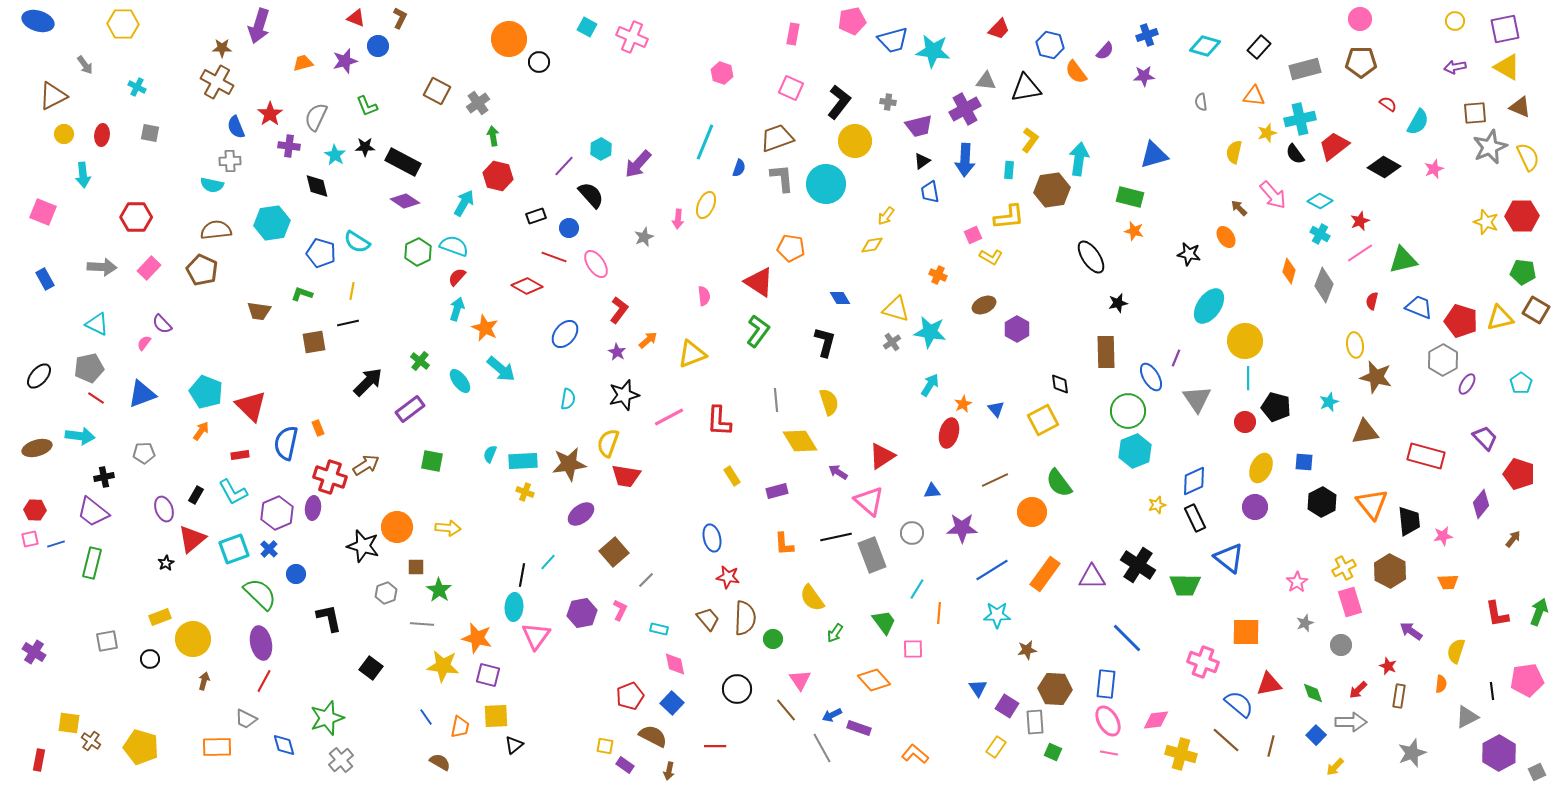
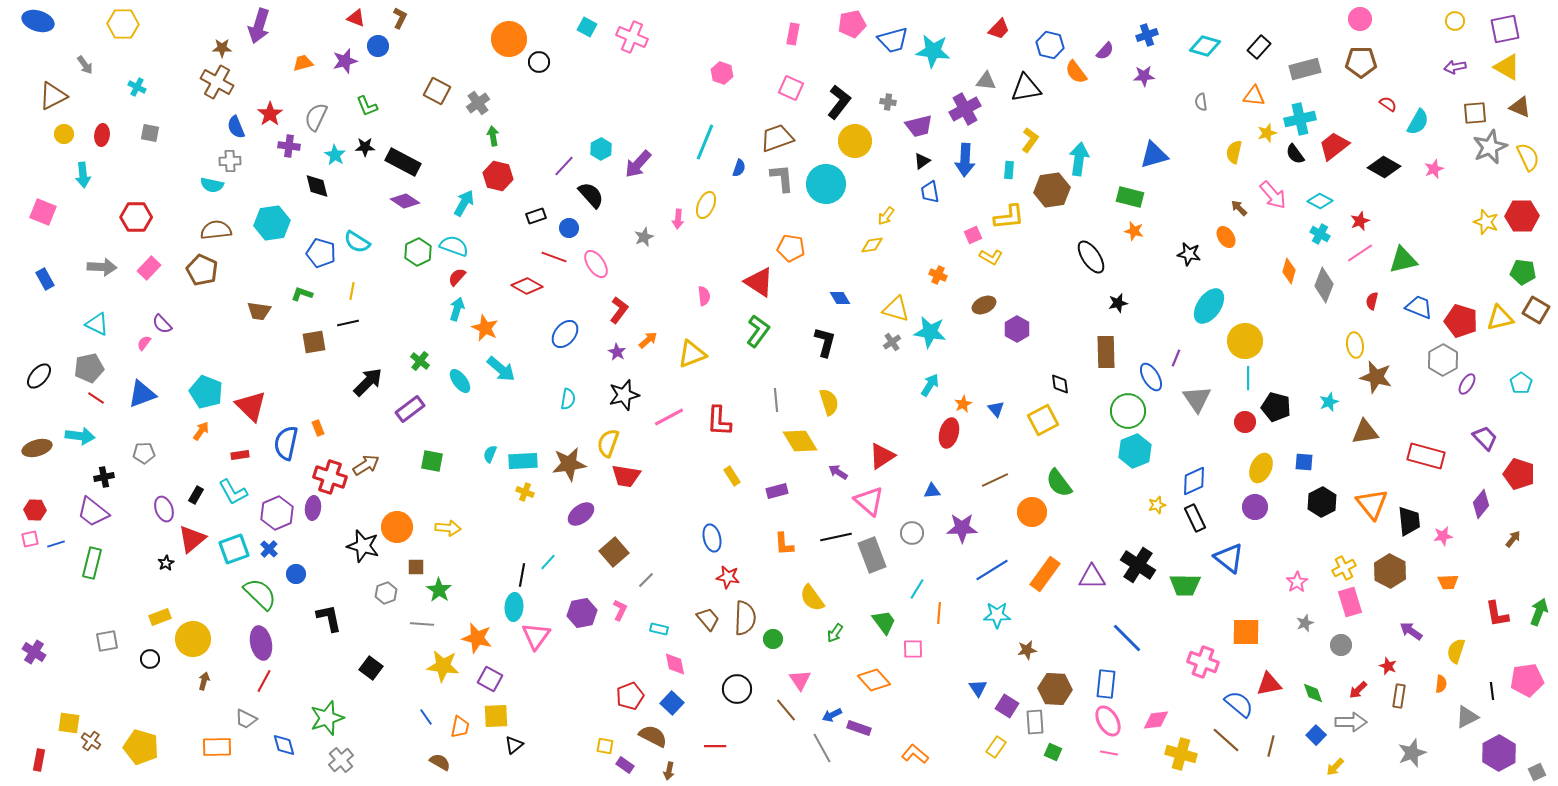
pink pentagon at (852, 21): moved 3 px down
purple square at (488, 675): moved 2 px right, 4 px down; rotated 15 degrees clockwise
